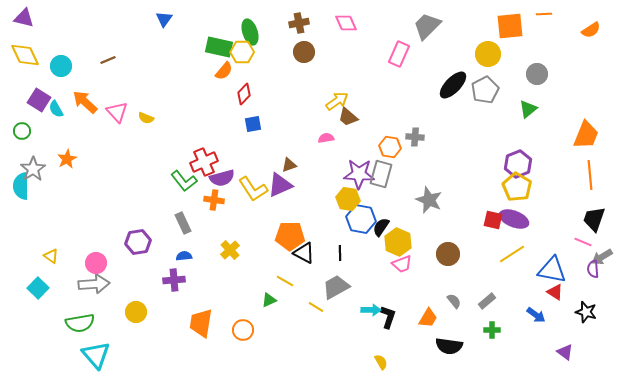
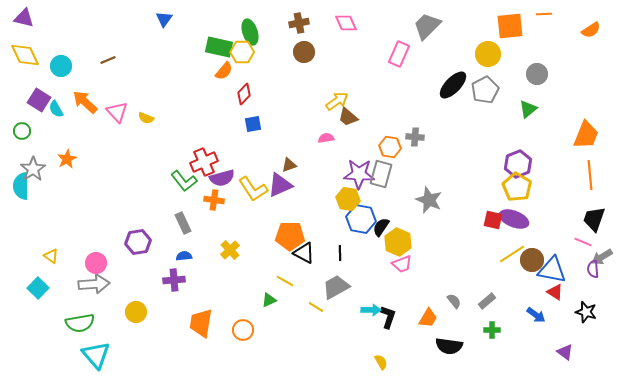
brown circle at (448, 254): moved 84 px right, 6 px down
